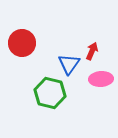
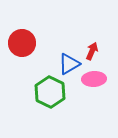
blue triangle: rotated 25 degrees clockwise
pink ellipse: moved 7 px left
green hexagon: moved 1 px up; rotated 12 degrees clockwise
